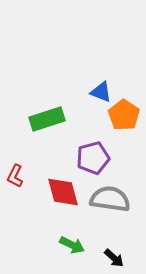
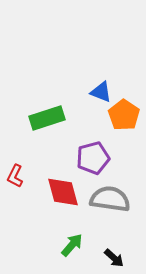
green rectangle: moved 1 px up
green arrow: rotated 75 degrees counterclockwise
